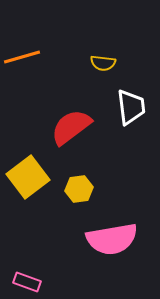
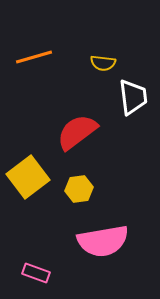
orange line: moved 12 px right
white trapezoid: moved 2 px right, 10 px up
red semicircle: moved 6 px right, 5 px down
pink semicircle: moved 9 px left, 2 px down
pink rectangle: moved 9 px right, 9 px up
